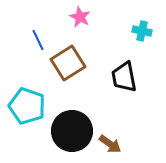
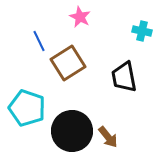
blue line: moved 1 px right, 1 px down
cyan pentagon: moved 2 px down
brown arrow: moved 2 px left, 7 px up; rotated 15 degrees clockwise
